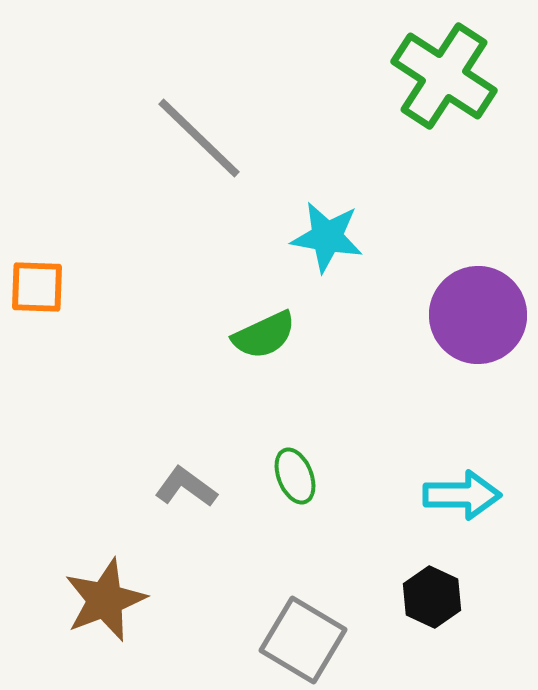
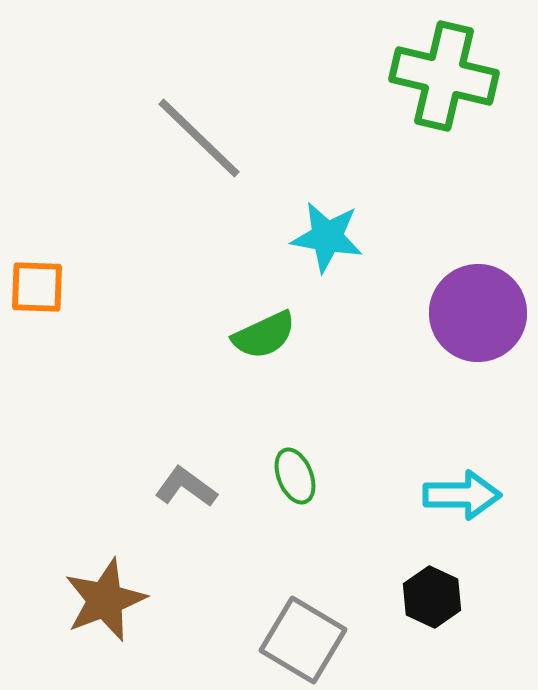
green cross: rotated 20 degrees counterclockwise
purple circle: moved 2 px up
